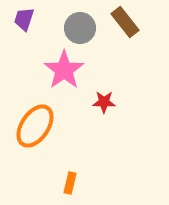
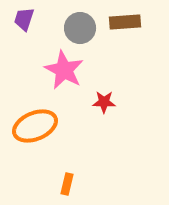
brown rectangle: rotated 56 degrees counterclockwise
pink star: rotated 9 degrees counterclockwise
orange ellipse: rotated 33 degrees clockwise
orange rectangle: moved 3 px left, 1 px down
